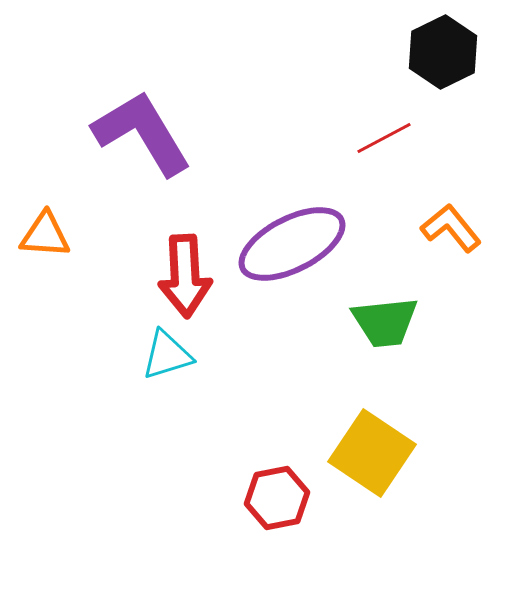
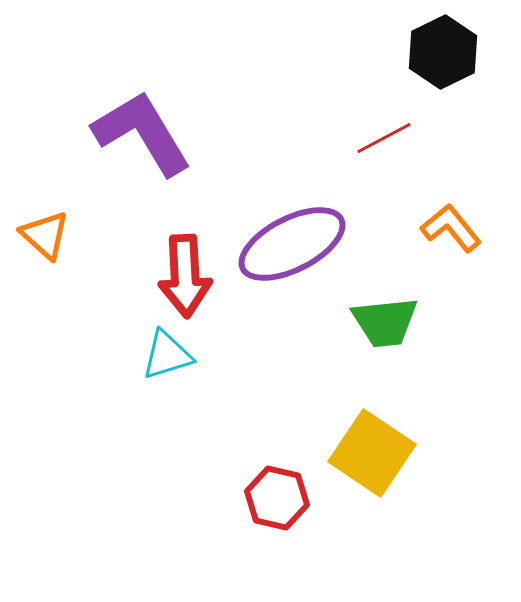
orange triangle: rotated 38 degrees clockwise
red hexagon: rotated 24 degrees clockwise
